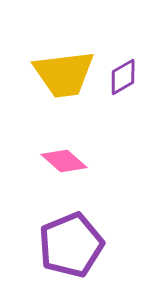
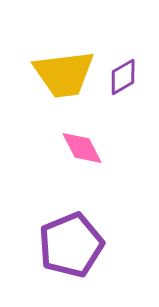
pink diamond: moved 18 px right, 13 px up; rotated 21 degrees clockwise
